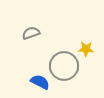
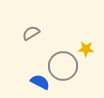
gray semicircle: rotated 12 degrees counterclockwise
gray circle: moved 1 px left
